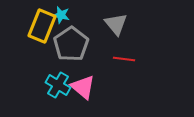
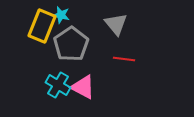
pink triangle: rotated 12 degrees counterclockwise
